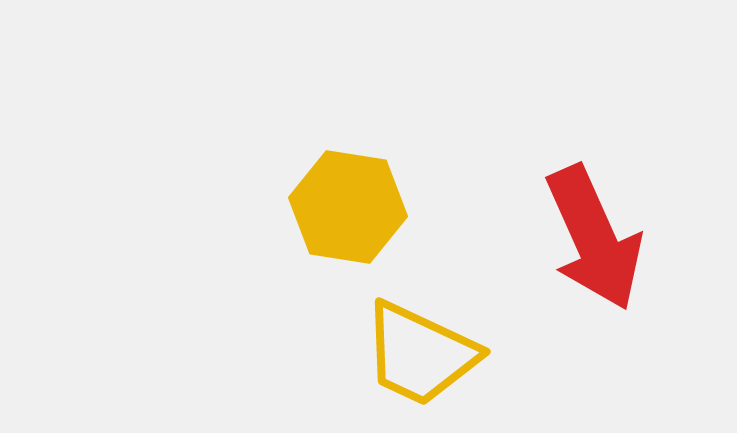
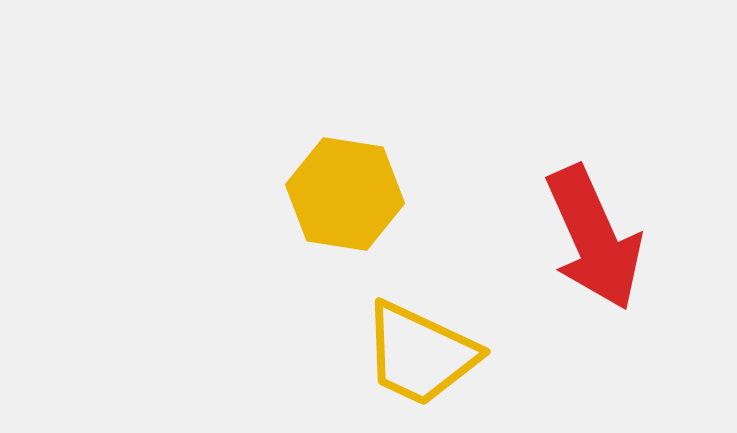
yellow hexagon: moved 3 px left, 13 px up
